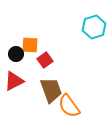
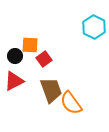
cyan hexagon: rotated 15 degrees counterclockwise
black circle: moved 1 px left, 2 px down
red square: moved 1 px left, 1 px up
orange semicircle: moved 2 px right, 3 px up
